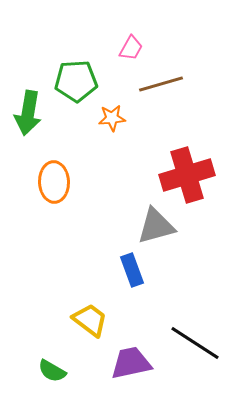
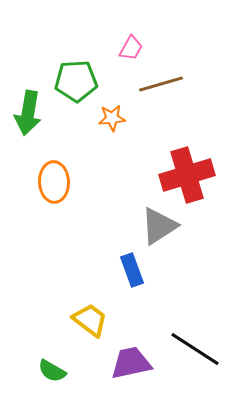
gray triangle: moved 3 px right; rotated 18 degrees counterclockwise
black line: moved 6 px down
